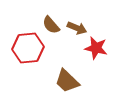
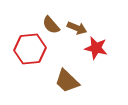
red hexagon: moved 2 px right, 1 px down
